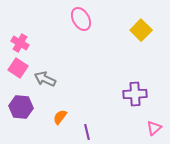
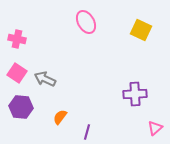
pink ellipse: moved 5 px right, 3 px down
yellow square: rotated 20 degrees counterclockwise
pink cross: moved 3 px left, 4 px up; rotated 18 degrees counterclockwise
pink square: moved 1 px left, 5 px down
pink triangle: moved 1 px right
purple line: rotated 28 degrees clockwise
